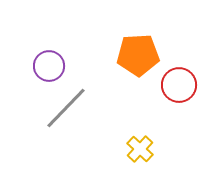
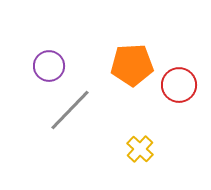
orange pentagon: moved 6 px left, 10 px down
gray line: moved 4 px right, 2 px down
